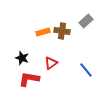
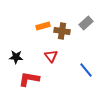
gray rectangle: moved 2 px down
orange rectangle: moved 6 px up
black star: moved 6 px left, 1 px up; rotated 16 degrees counterclockwise
red triangle: moved 7 px up; rotated 32 degrees counterclockwise
